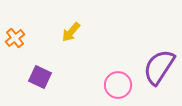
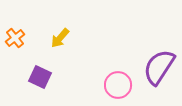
yellow arrow: moved 11 px left, 6 px down
